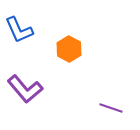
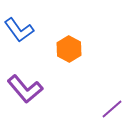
blue L-shape: rotated 12 degrees counterclockwise
purple line: moved 1 px right, 1 px down; rotated 60 degrees counterclockwise
